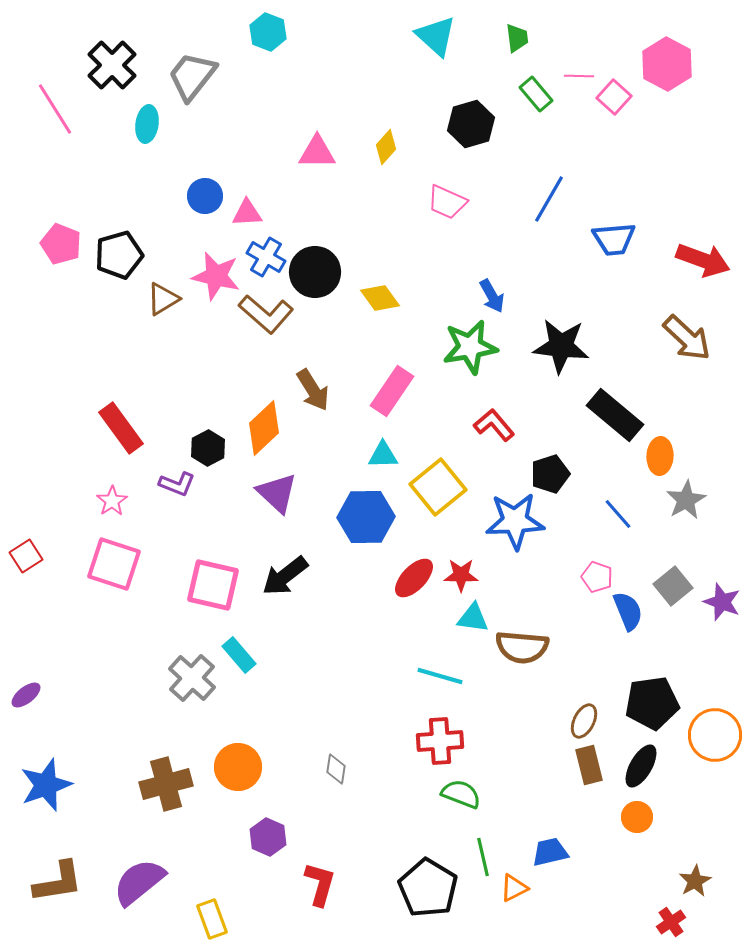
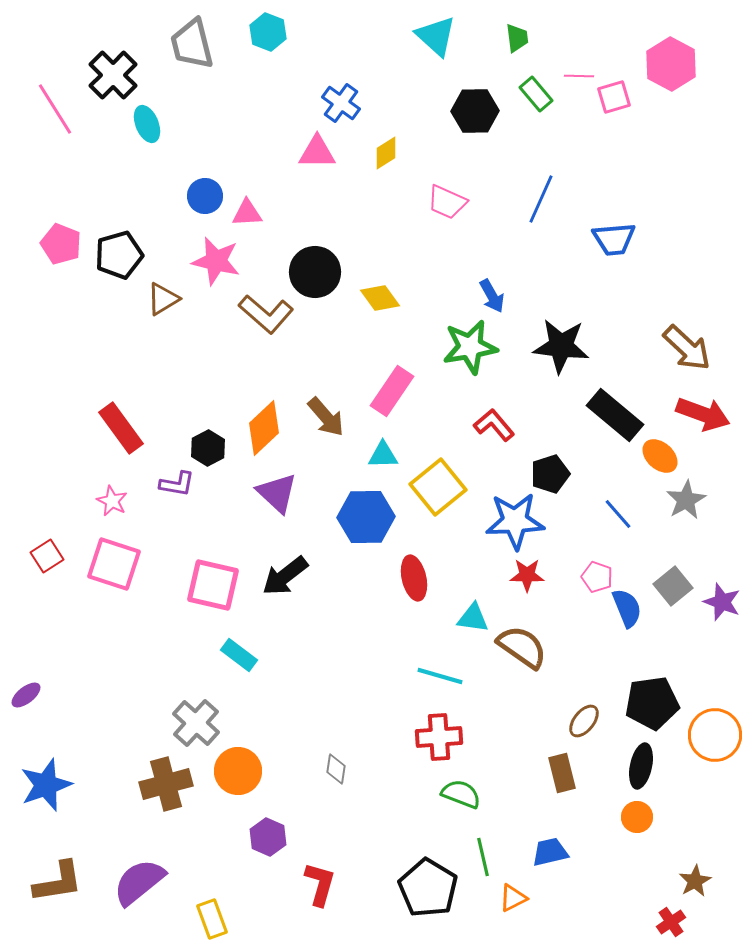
pink hexagon at (667, 64): moved 4 px right
black cross at (112, 65): moved 1 px right, 10 px down
gray trapezoid at (192, 76): moved 32 px up; rotated 52 degrees counterclockwise
pink square at (614, 97): rotated 32 degrees clockwise
cyan ellipse at (147, 124): rotated 30 degrees counterclockwise
black hexagon at (471, 124): moved 4 px right, 13 px up; rotated 15 degrees clockwise
yellow diamond at (386, 147): moved 6 px down; rotated 16 degrees clockwise
blue line at (549, 199): moved 8 px left; rotated 6 degrees counterclockwise
blue cross at (266, 257): moved 75 px right, 154 px up; rotated 6 degrees clockwise
red arrow at (703, 260): moved 154 px down
pink star at (216, 276): moved 15 px up
brown arrow at (687, 338): moved 10 px down
brown arrow at (313, 390): moved 13 px right, 27 px down; rotated 9 degrees counterclockwise
orange ellipse at (660, 456): rotated 51 degrees counterclockwise
purple L-shape at (177, 484): rotated 12 degrees counterclockwise
pink star at (112, 501): rotated 12 degrees counterclockwise
red square at (26, 556): moved 21 px right
red star at (461, 575): moved 66 px right
red ellipse at (414, 578): rotated 57 degrees counterclockwise
blue semicircle at (628, 611): moved 1 px left, 3 px up
brown semicircle at (522, 647): rotated 150 degrees counterclockwise
cyan rectangle at (239, 655): rotated 12 degrees counterclockwise
gray cross at (192, 678): moved 4 px right, 45 px down
brown ellipse at (584, 721): rotated 12 degrees clockwise
red cross at (440, 741): moved 1 px left, 4 px up
brown rectangle at (589, 765): moved 27 px left, 8 px down
black ellipse at (641, 766): rotated 18 degrees counterclockwise
orange circle at (238, 767): moved 4 px down
orange triangle at (514, 888): moved 1 px left, 10 px down
